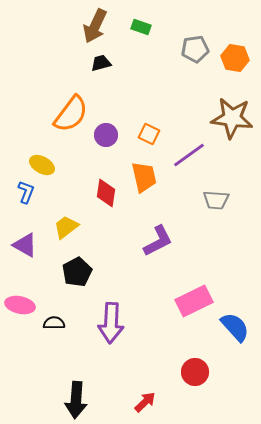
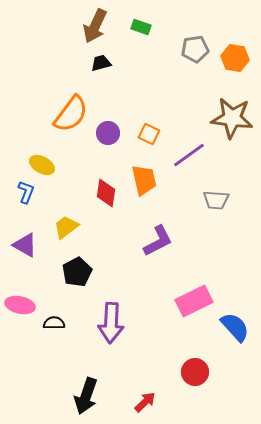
purple circle: moved 2 px right, 2 px up
orange trapezoid: moved 3 px down
black arrow: moved 10 px right, 4 px up; rotated 15 degrees clockwise
